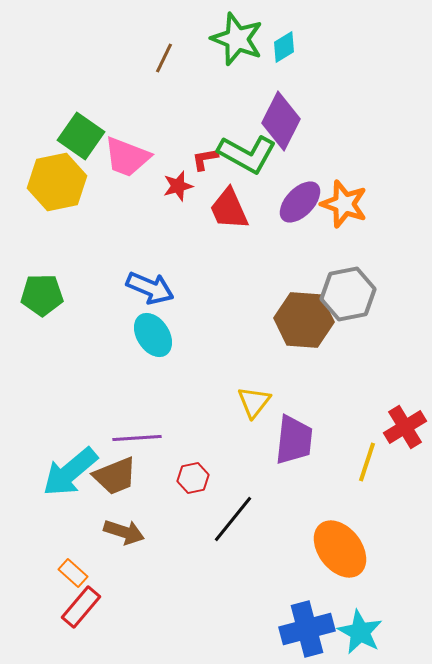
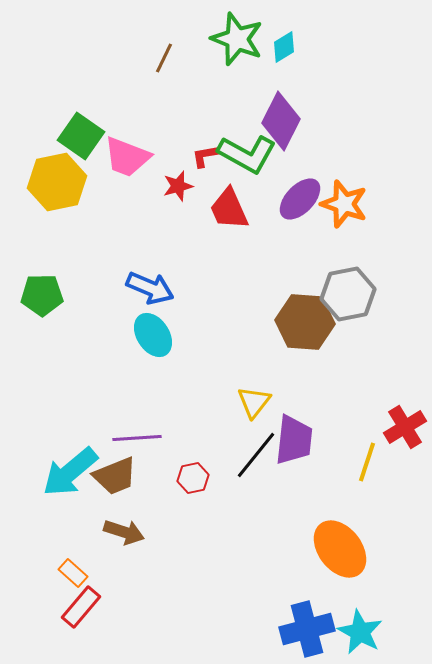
red L-shape: moved 3 px up
purple ellipse: moved 3 px up
brown hexagon: moved 1 px right, 2 px down
black line: moved 23 px right, 64 px up
